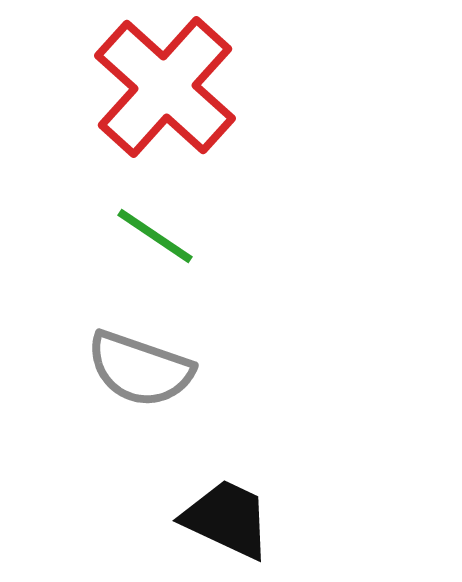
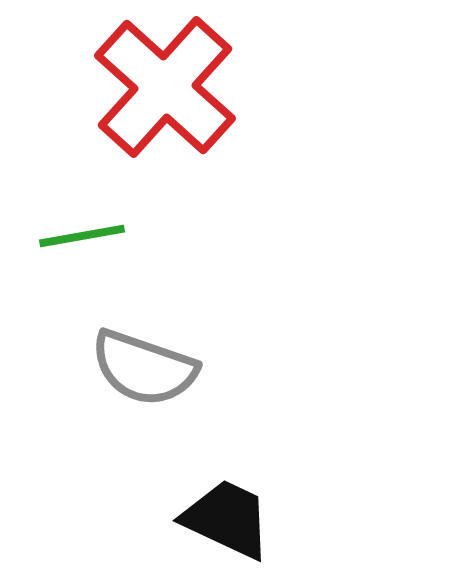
green line: moved 73 px left; rotated 44 degrees counterclockwise
gray semicircle: moved 4 px right, 1 px up
